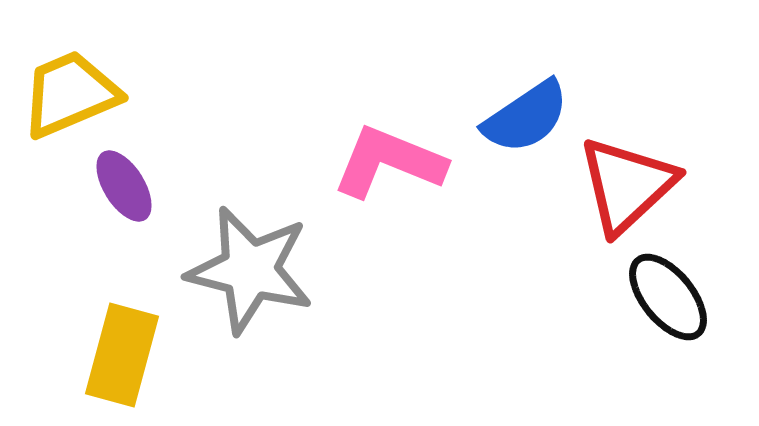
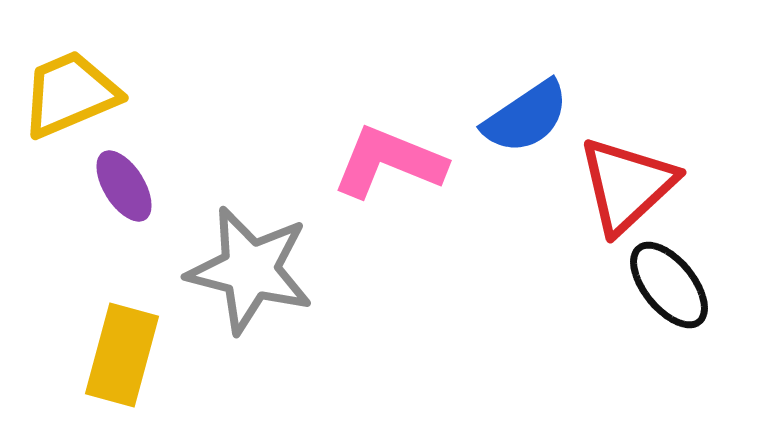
black ellipse: moved 1 px right, 12 px up
